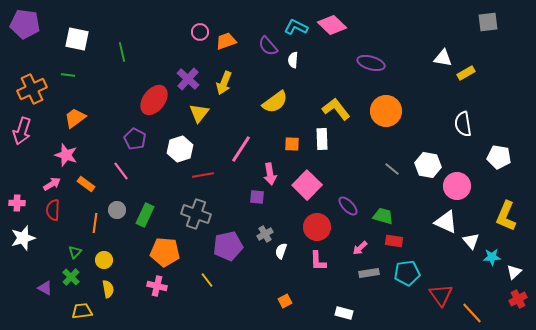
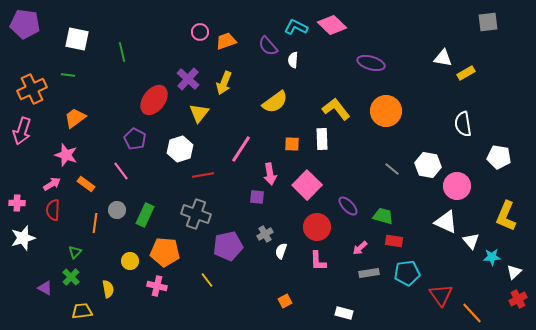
yellow circle at (104, 260): moved 26 px right, 1 px down
